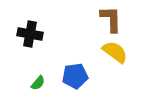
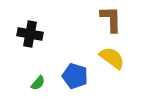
yellow semicircle: moved 3 px left, 6 px down
blue pentagon: rotated 25 degrees clockwise
